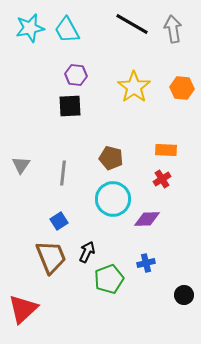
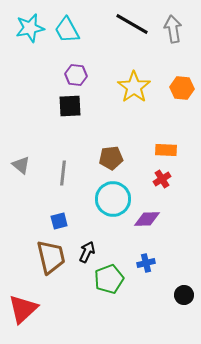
brown pentagon: rotated 20 degrees counterclockwise
gray triangle: rotated 24 degrees counterclockwise
blue square: rotated 18 degrees clockwise
brown trapezoid: rotated 9 degrees clockwise
